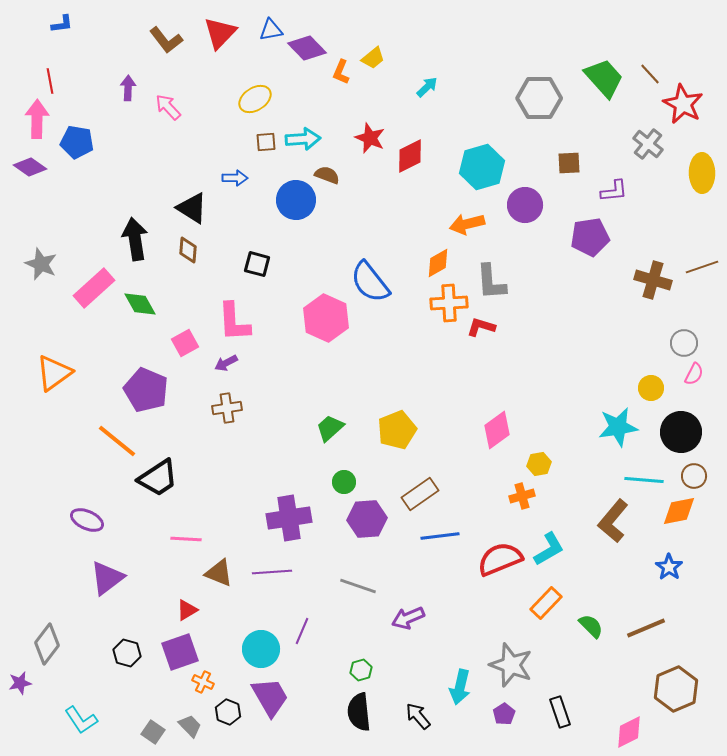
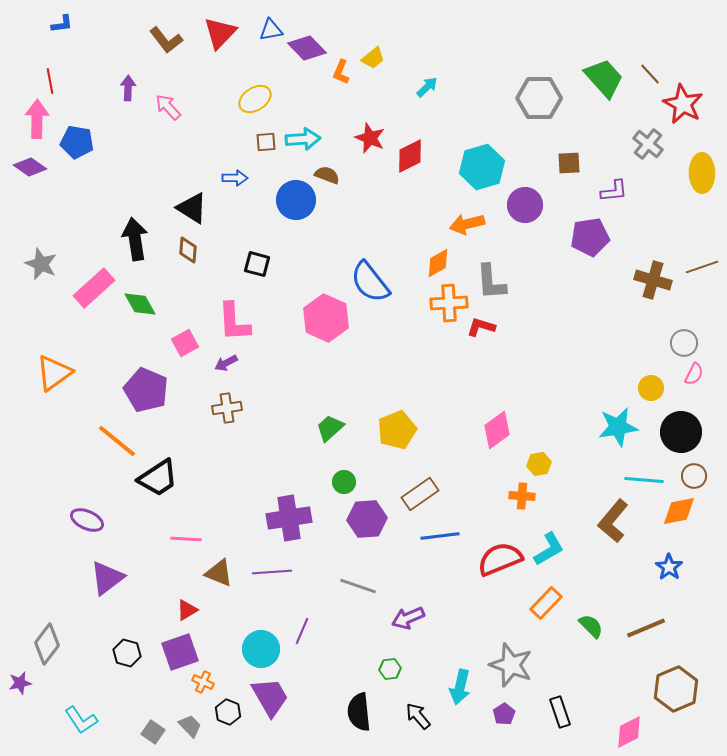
orange cross at (522, 496): rotated 20 degrees clockwise
green hexagon at (361, 670): moved 29 px right, 1 px up; rotated 10 degrees clockwise
